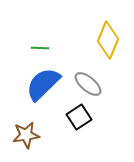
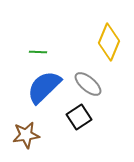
yellow diamond: moved 1 px right, 2 px down
green line: moved 2 px left, 4 px down
blue semicircle: moved 1 px right, 3 px down
